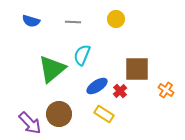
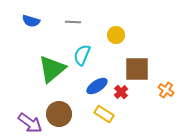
yellow circle: moved 16 px down
red cross: moved 1 px right, 1 px down
purple arrow: rotated 10 degrees counterclockwise
